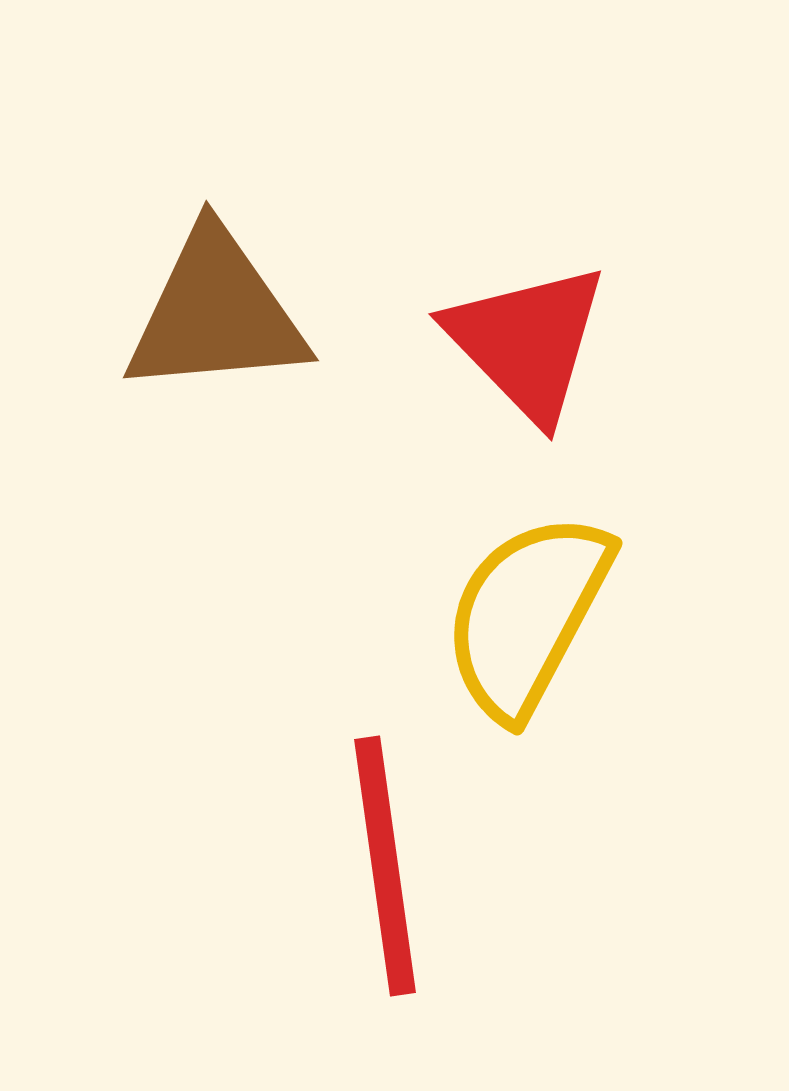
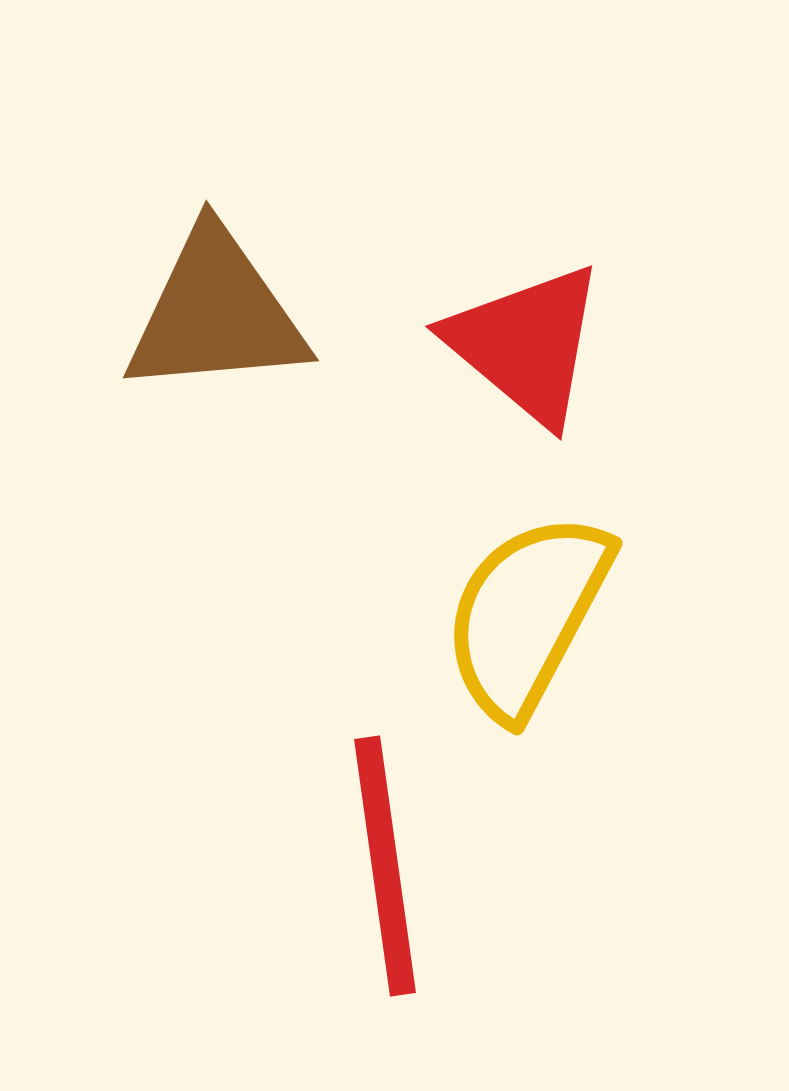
red triangle: moved 1 px left, 2 px down; rotated 6 degrees counterclockwise
